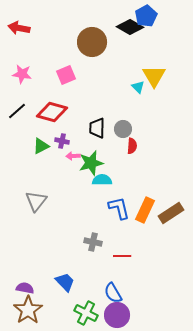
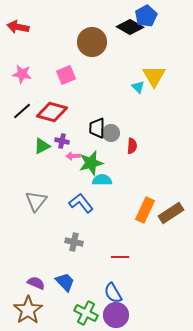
red arrow: moved 1 px left, 1 px up
black line: moved 5 px right
gray circle: moved 12 px left, 4 px down
green triangle: moved 1 px right
blue L-shape: moved 38 px left, 5 px up; rotated 25 degrees counterclockwise
gray cross: moved 19 px left
red line: moved 2 px left, 1 px down
purple semicircle: moved 11 px right, 5 px up; rotated 12 degrees clockwise
purple circle: moved 1 px left
